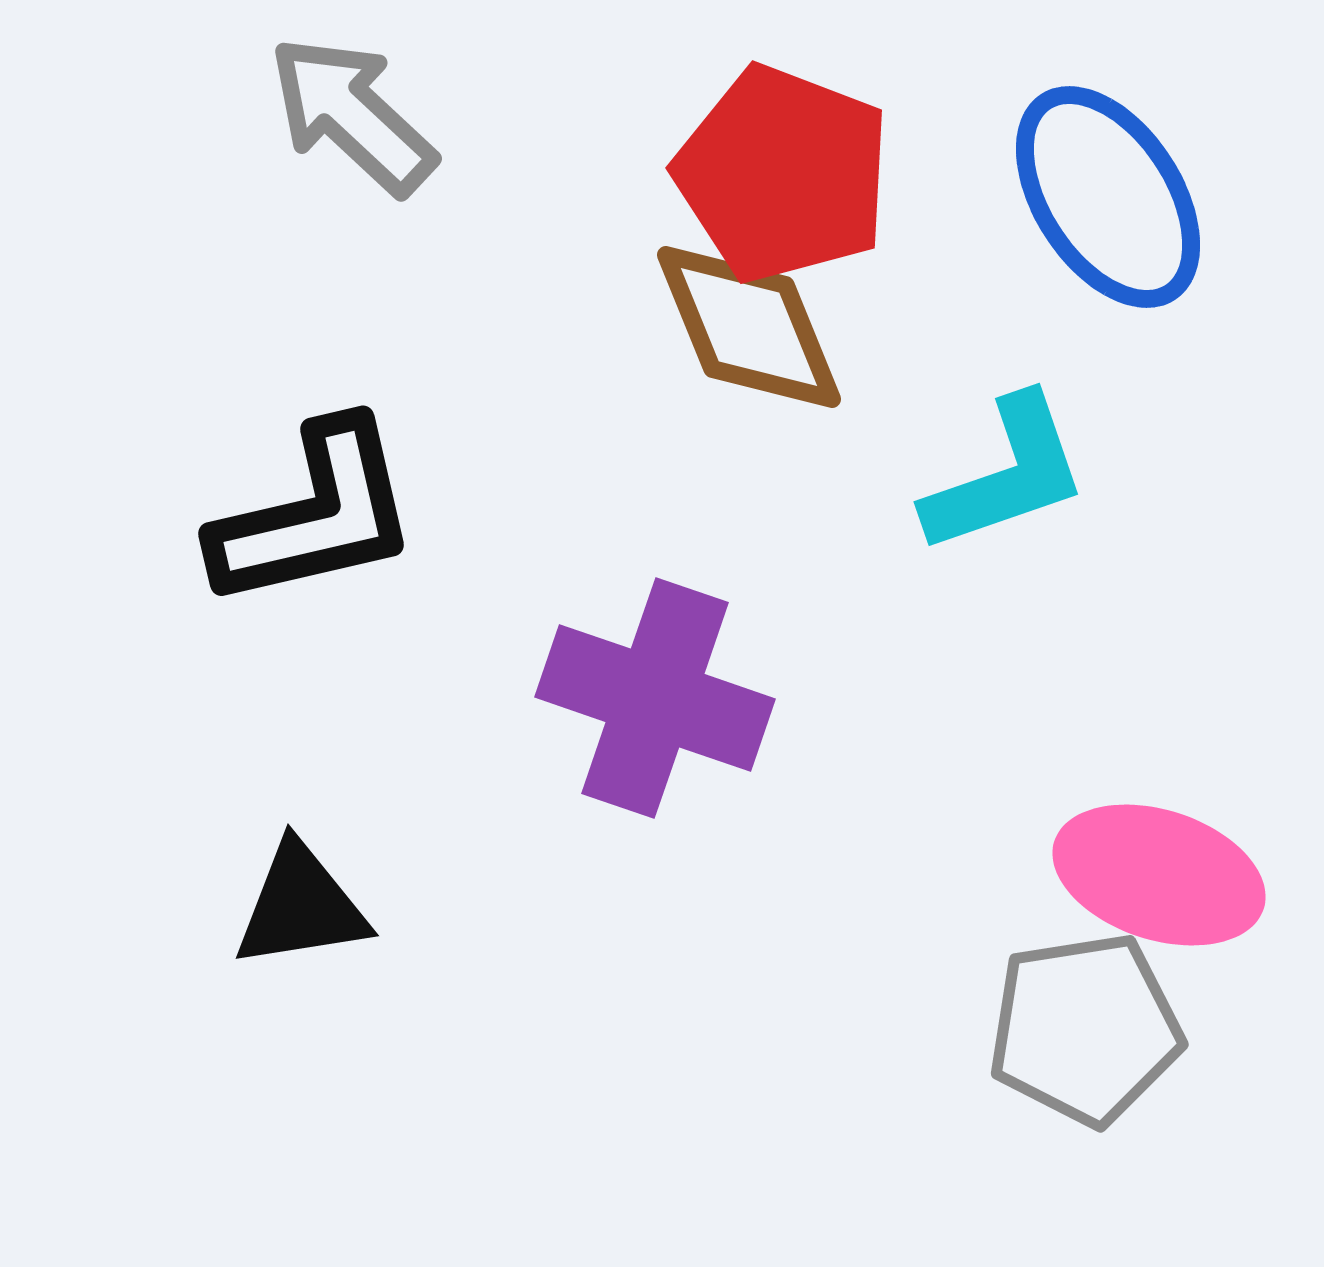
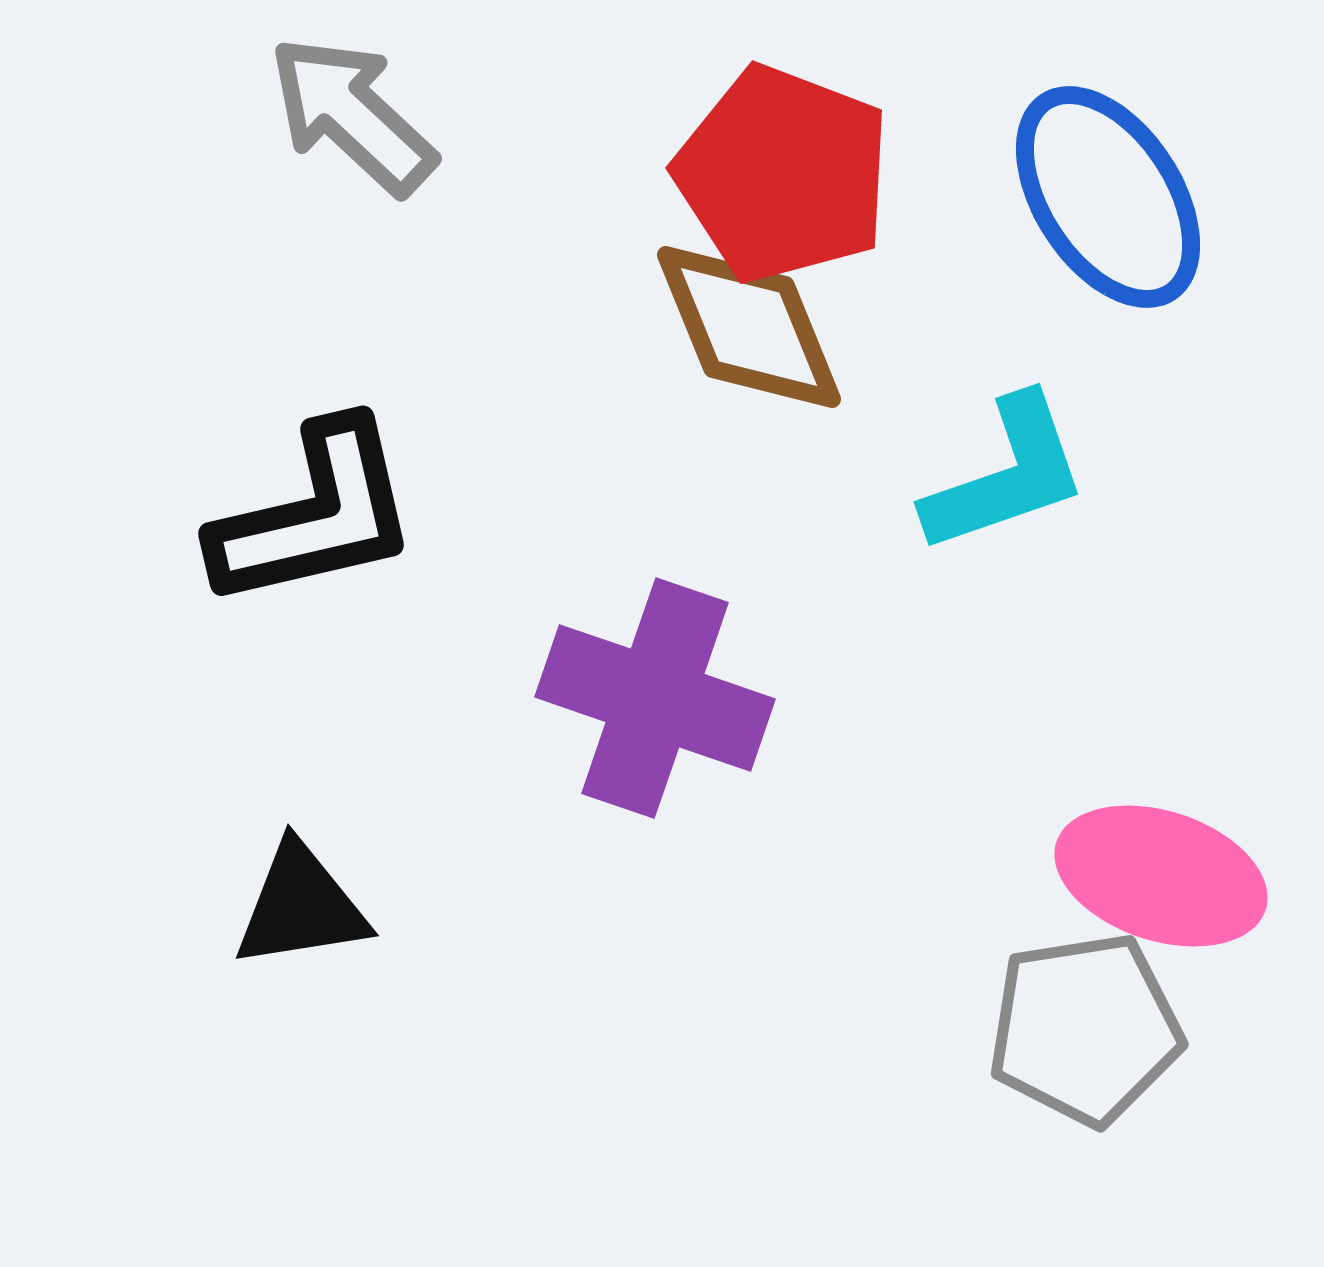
pink ellipse: moved 2 px right, 1 px down
